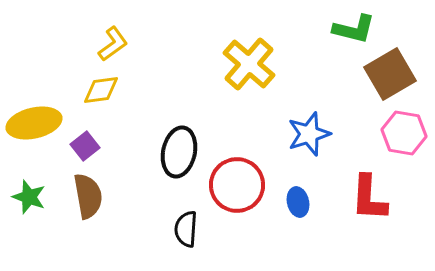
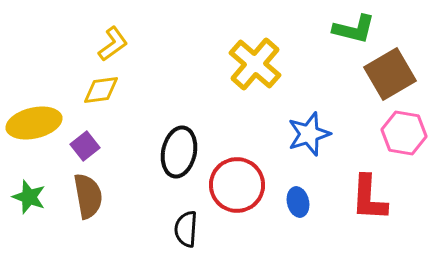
yellow cross: moved 6 px right
